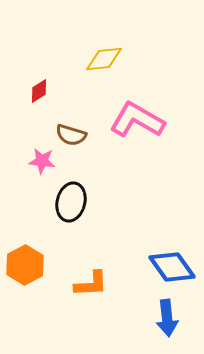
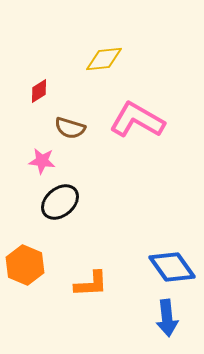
brown semicircle: moved 1 px left, 7 px up
black ellipse: moved 11 px left; rotated 36 degrees clockwise
orange hexagon: rotated 9 degrees counterclockwise
